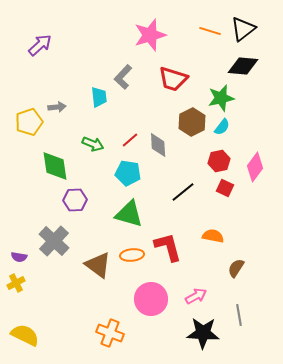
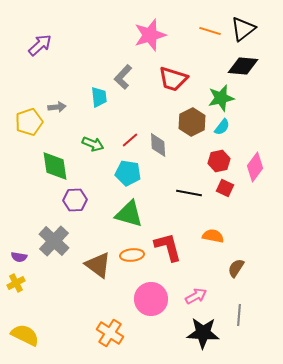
black line: moved 6 px right, 1 px down; rotated 50 degrees clockwise
gray line: rotated 15 degrees clockwise
orange cross: rotated 12 degrees clockwise
